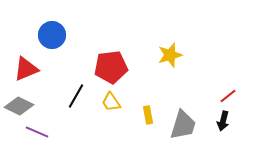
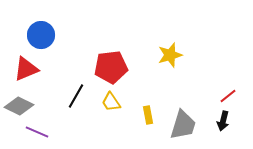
blue circle: moved 11 px left
